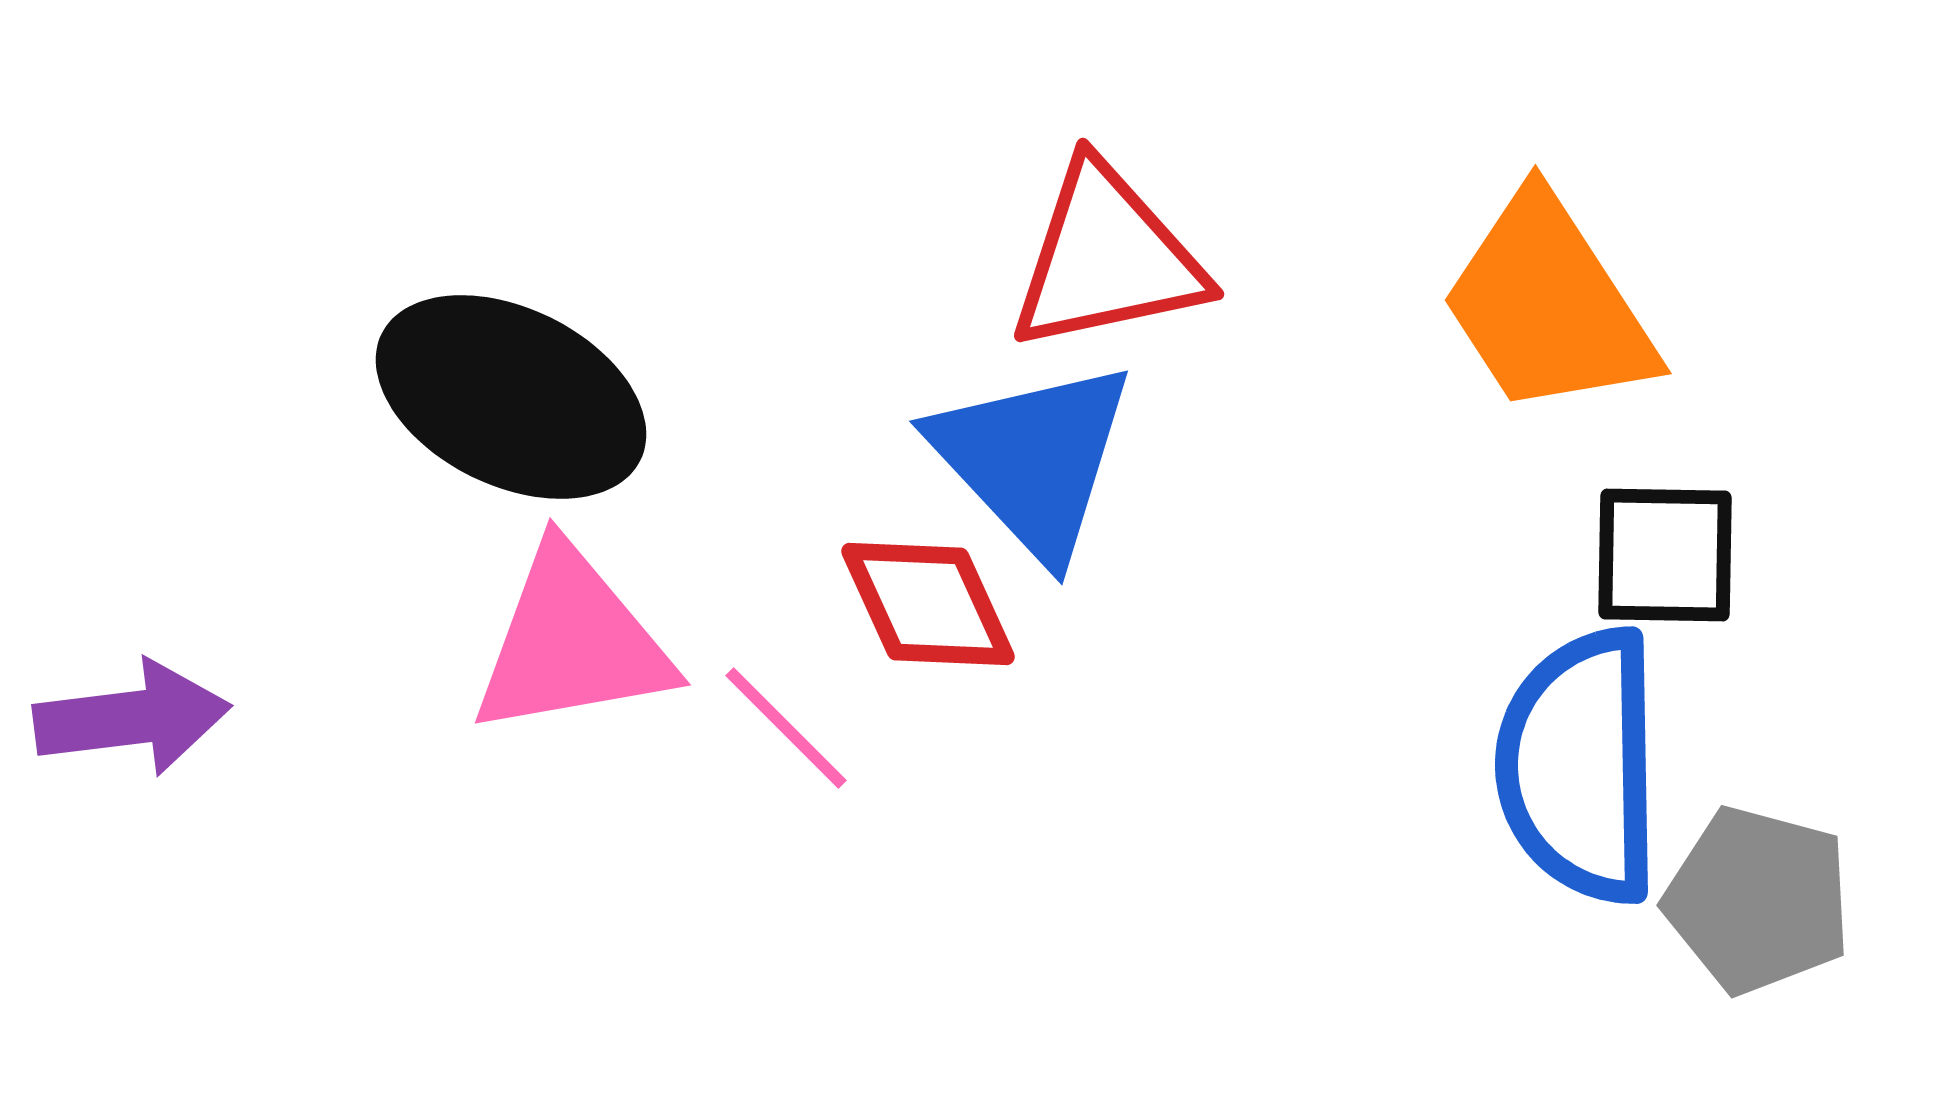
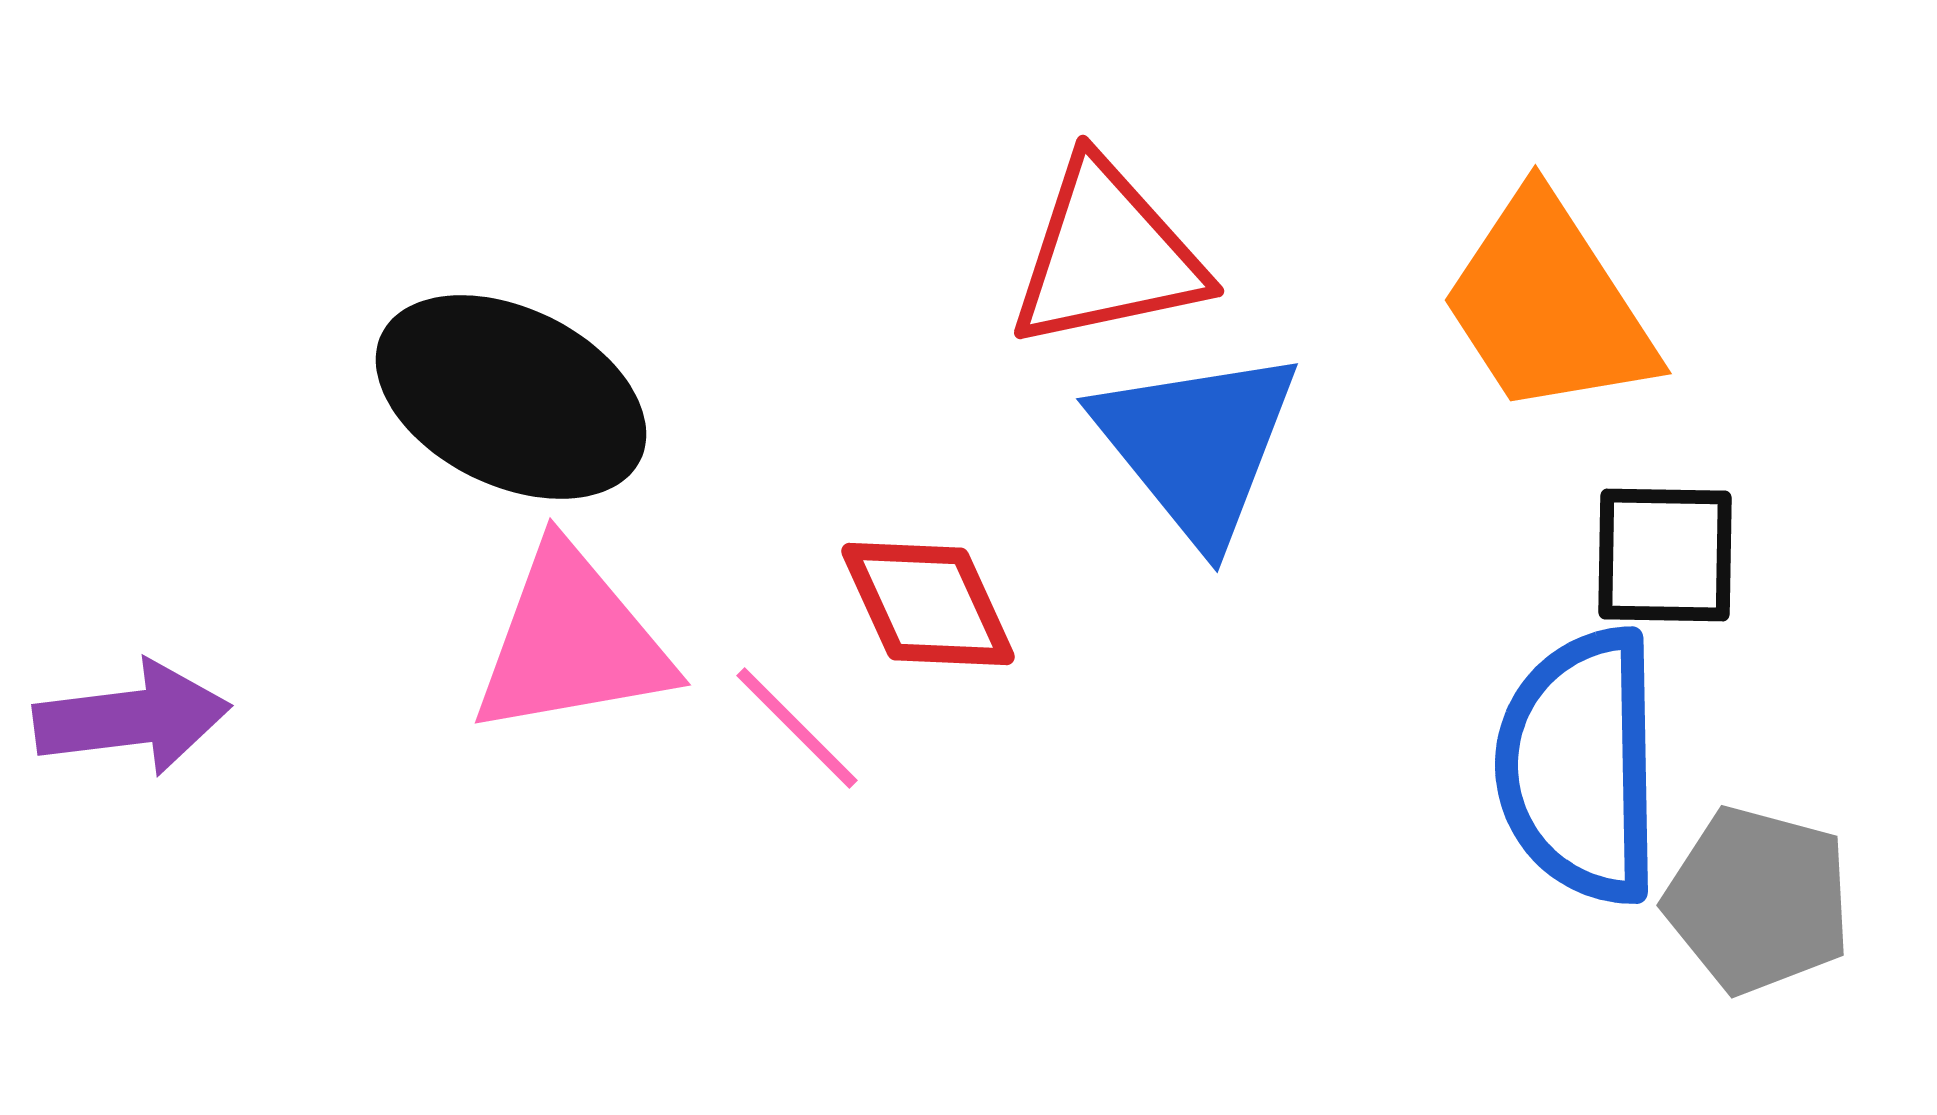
red triangle: moved 3 px up
blue triangle: moved 164 px right, 14 px up; rotated 4 degrees clockwise
pink line: moved 11 px right
